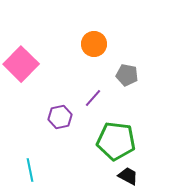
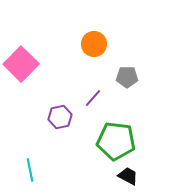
gray pentagon: moved 2 px down; rotated 10 degrees counterclockwise
